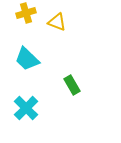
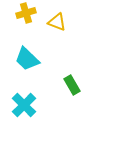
cyan cross: moved 2 px left, 3 px up
